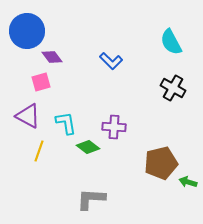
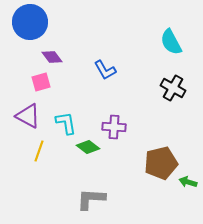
blue circle: moved 3 px right, 9 px up
blue L-shape: moved 6 px left, 9 px down; rotated 15 degrees clockwise
